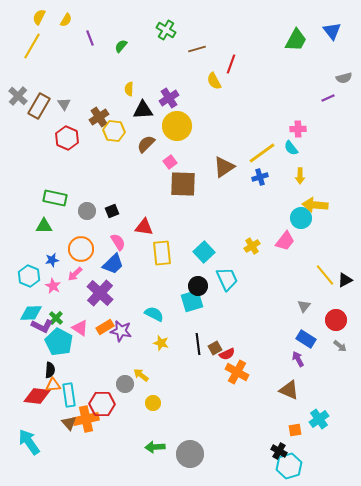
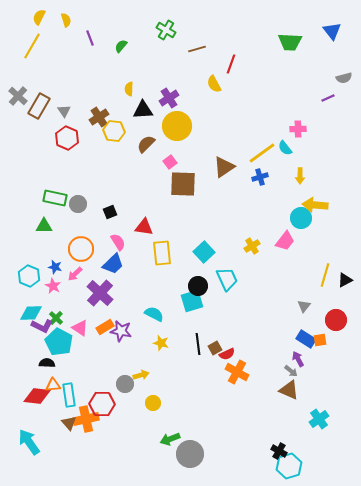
yellow semicircle at (66, 20): rotated 48 degrees counterclockwise
green trapezoid at (296, 40): moved 6 px left, 2 px down; rotated 65 degrees clockwise
yellow semicircle at (214, 81): moved 3 px down
gray triangle at (64, 104): moved 7 px down
cyan semicircle at (291, 148): moved 6 px left
gray circle at (87, 211): moved 9 px left, 7 px up
black square at (112, 211): moved 2 px left, 1 px down
blue star at (52, 260): moved 3 px right, 7 px down; rotated 24 degrees clockwise
yellow line at (325, 275): rotated 55 degrees clockwise
gray arrow at (340, 346): moved 49 px left, 25 px down
black semicircle at (50, 370): moved 3 px left, 7 px up; rotated 91 degrees counterclockwise
yellow arrow at (141, 375): rotated 126 degrees clockwise
orange square at (295, 430): moved 25 px right, 90 px up
green arrow at (155, 447): moved 15 px right, 8 px up; rotated 18 degrees counterclockwise
